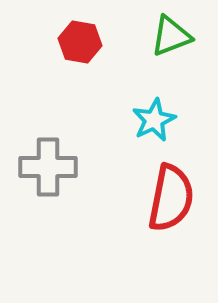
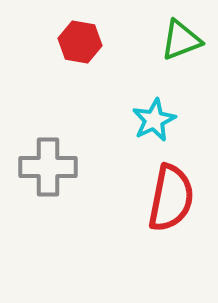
green triangle: moved 10 px right, 4 px down
